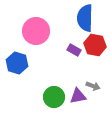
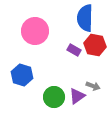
pink circle: moved 1 px left
blue hexagon: moved 5 px right, 12 px down
purple triangle: moved 1 px left; rotated 24 degrees counterclockwise
